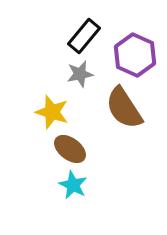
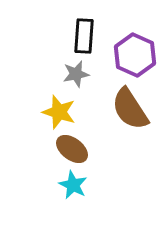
black rectangle: rotated 36 degrees counterclockwise
gray star: moved 4 px left
brown semicircle: moved 6 px right, 1 px down
yellow star: moved 7 px right
brown ellipse: moved 2 px right
